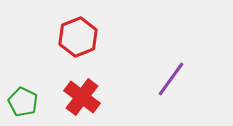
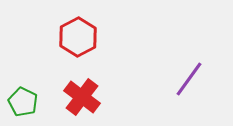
red hexagon: rotated 6 degrees counterclockwise
purple line: moved 18 px right
